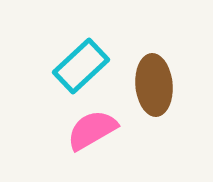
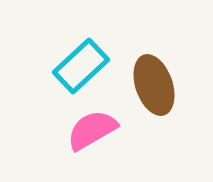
brown ellipse: rotated 14 degrees counterclockwise
